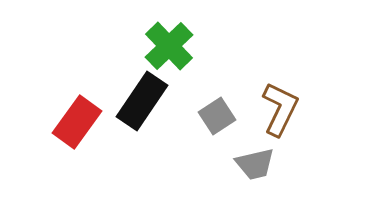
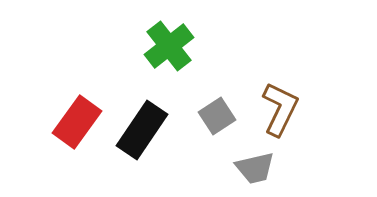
green cross: rotated 6 degrees clockwise
black rectangle: moved 29 px down
gray trapezoid: moved 4 px down
